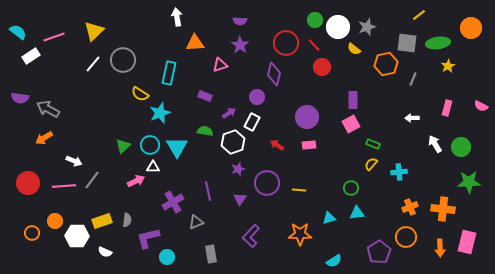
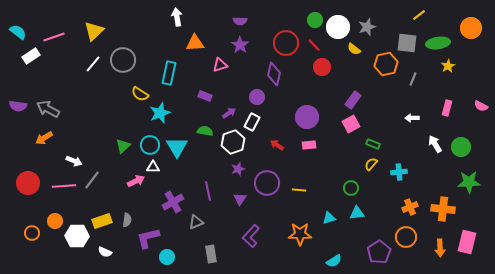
purple semicircle at (20, 98): moved 2 px left, 8 px down
purple rectangle at (353, 100): rotated 36 degrees clockwise
